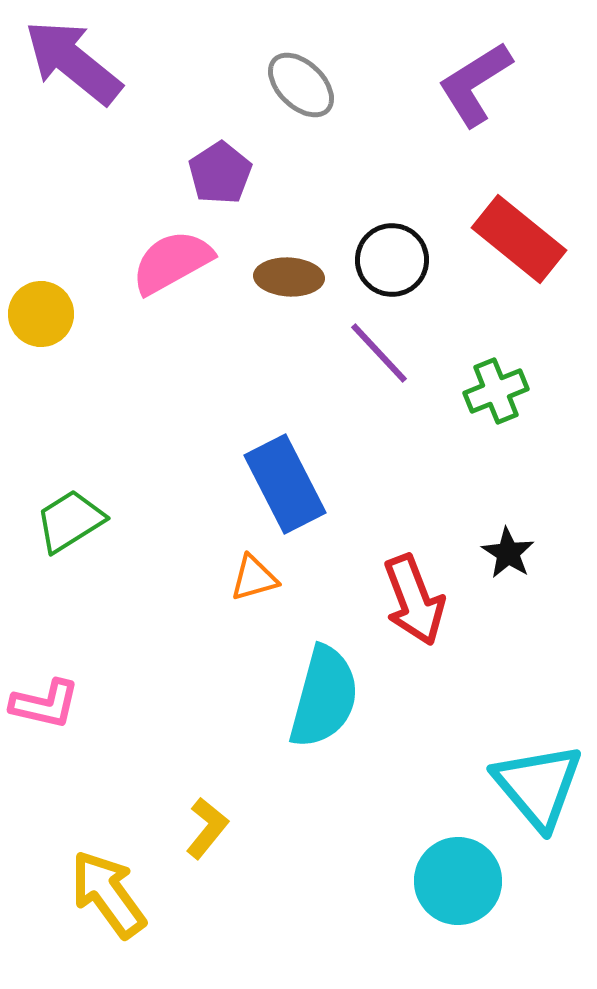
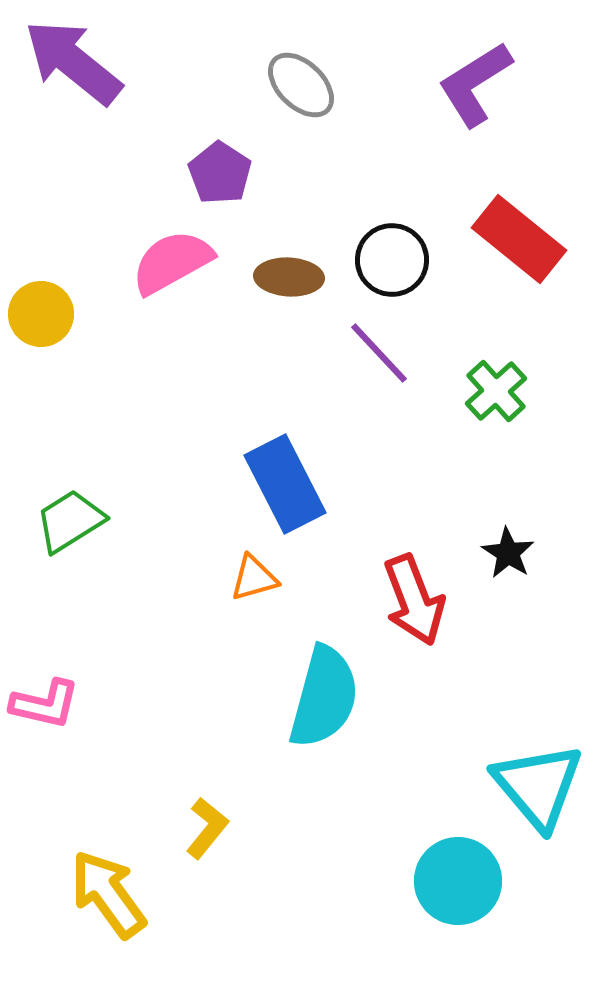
purple pentagon: rotated 6 degrees counterclockwise
green cross: rotated 20 degrees counterclockwise
